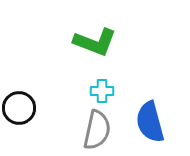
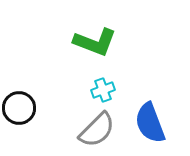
cyan cross: moved 1 px right, 1 px up; rotated 20 degrees counterclockwise
blue semicircle: moved 1 px down; rotated 6 degrees counterclockwise
gray semicircle: rotated 33 degrees clockwise
